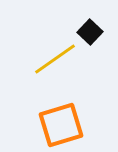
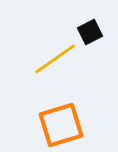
black square: rotated 20 degrees clockwise
